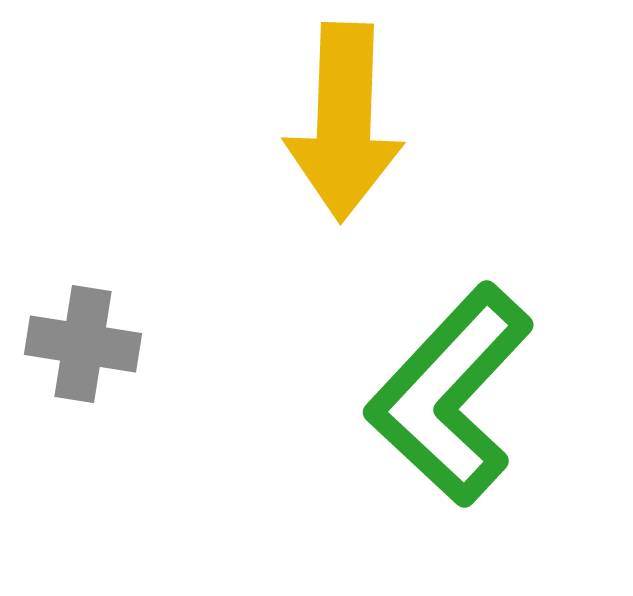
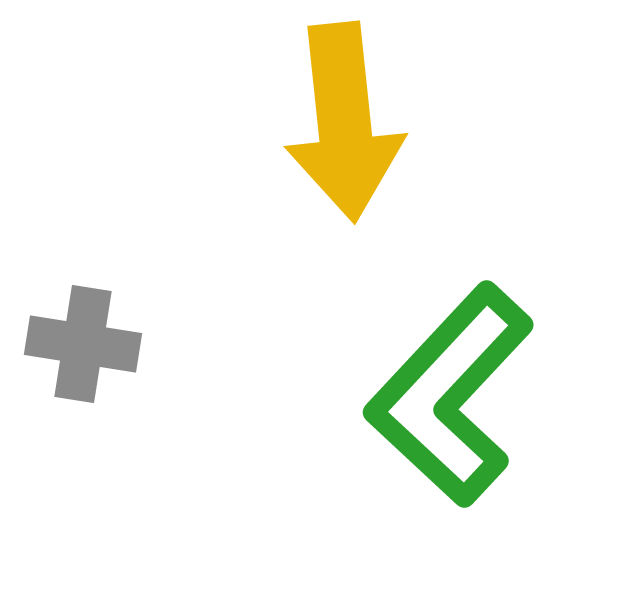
yellow arrow: rotated 8 degrees counterclockwise
